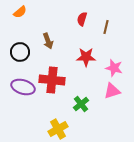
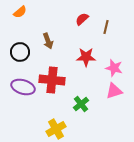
red semicircle: rotated 32 degrees clockwise
pink triangle: moved 2 px right
yellow cross: moved 2 px left
